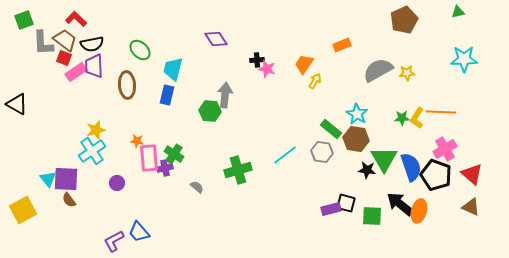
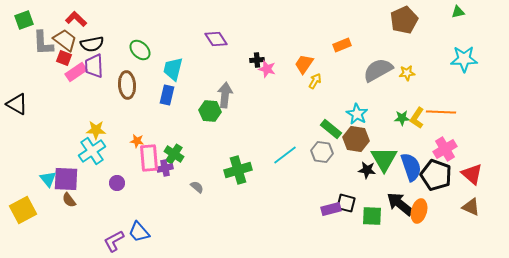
yellow star at (96, 130): rotated 18 degrees clockwise
